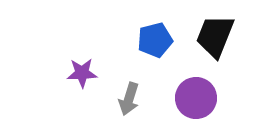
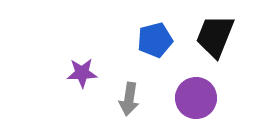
gray arrow: rotated 8 degrees counterclockwise
